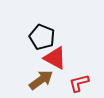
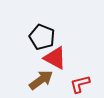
red L-shape: moved 1 px right, 1 px down
